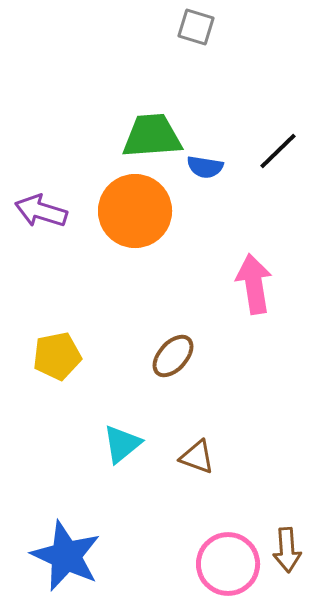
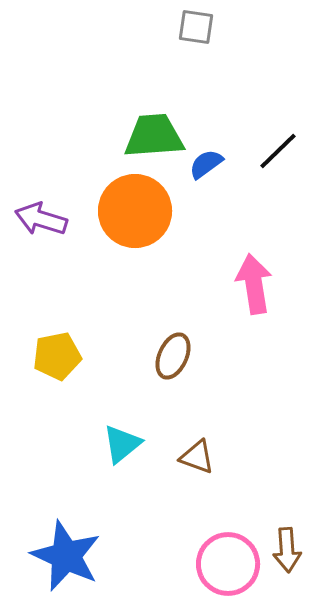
gray square: rotated 9 degrees counterclockwise
green trapezoid: moved 2 px right
blue semicircle: moved 1 px right, 3 px up; rotated 135 degrees clockwise
purple arrow: moved 8 px down
brown ellipse: rotated 18 degrees counterclockwise
